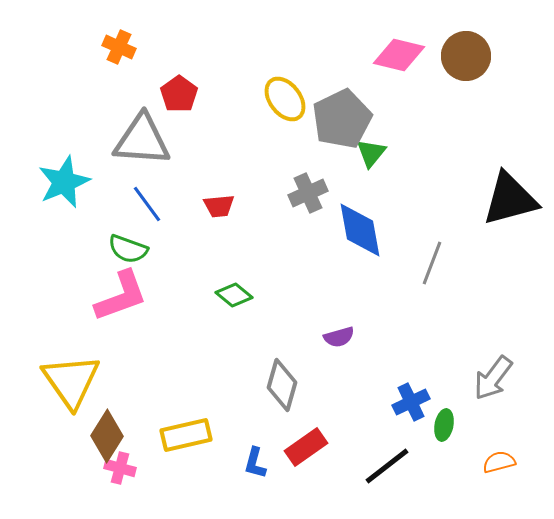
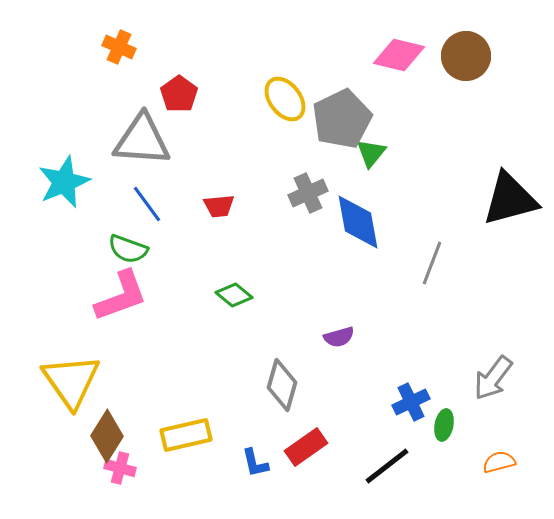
blue diamond: moved 2 px left, 8 px up
blue L-shape: rotated 28 degrees counterclockwise
